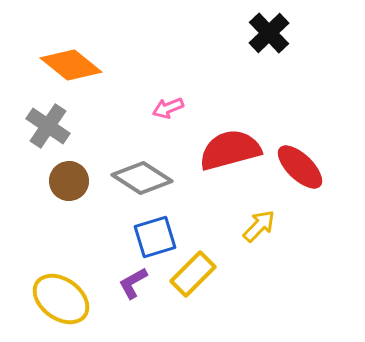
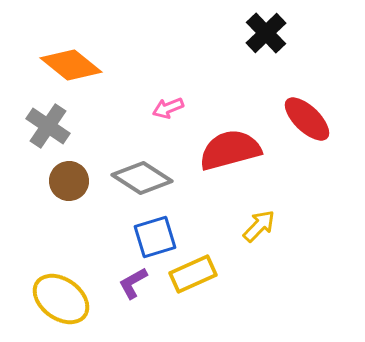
black cross: moved 3 px left
red ellipse: moved 7 px right, 48 px up
yellow rectangle: rotated 21 degrees clockwise
